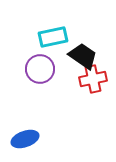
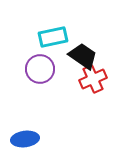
red cross: rotated 12 degrees counterclockwise
blue ellipse: rotated 12 degrees clockwise
